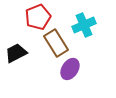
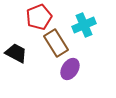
red pentagon: moved 1 px right
black trapezoid: rotated 55 degrees clockwise
